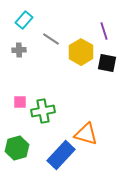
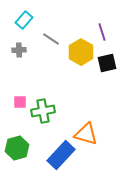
purple line: moved 2 px left, 1 px down
black square: rotated 24 degrees counterclockwise
